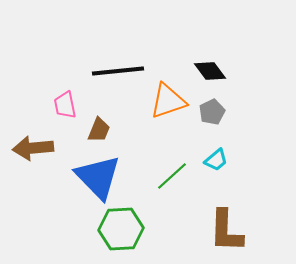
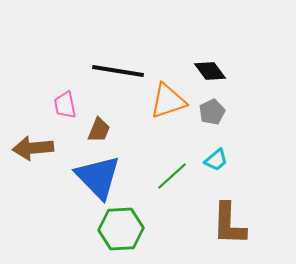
black line: rotated 15 degrees clockwise
brown L-shape: moved 3 px right, 7 px up
